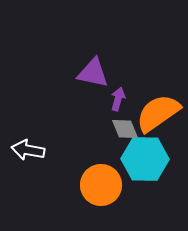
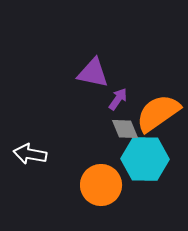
purple arrow: rotated 20 degrees clockwise
white arrow: moved 2 px right, 4 px down
